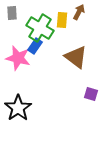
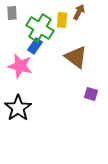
pink star: moved 2 px right, 8 px down
